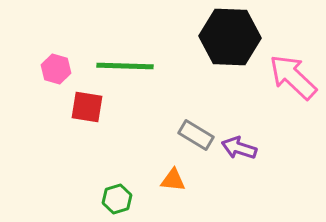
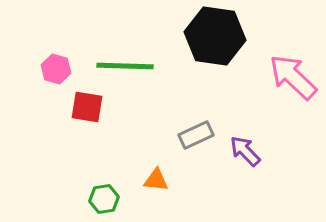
black hexagon: moved 15 px left, 1 px up; rotated 6 degrees clockwise
gray rectangle: rotated 56 degrees counterclockwise
purple arrow: moved 6 px right, 3 px down; rotated 28 degrees clockwise
orange triangle: moved 17 px left
green hexagon: moved 13 px left; rotated 8 degrees clockwise
